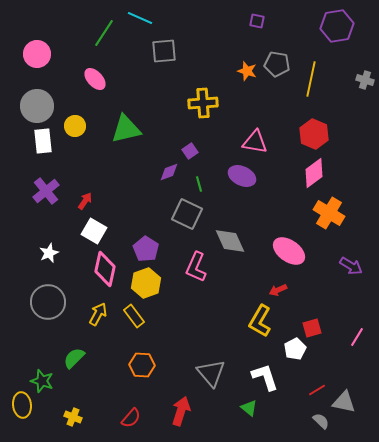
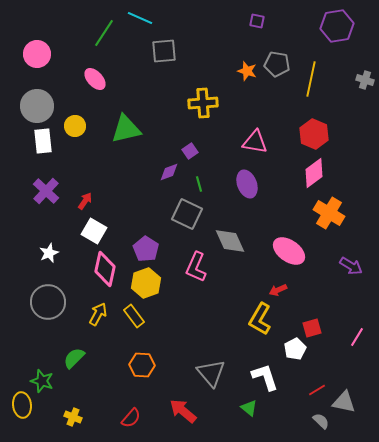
purple ellipse at (242, 176): moved 5 px right, 8 px down; rotated 44 degrees clockwise
purple cross at (46, 191): rotated 8 degrees counterclockwise
yellow L-shape at (260, 321): moved 2 px up
red arrow at (181, 411): moved 2 px right; rotated 68 degrees counterclockwise
